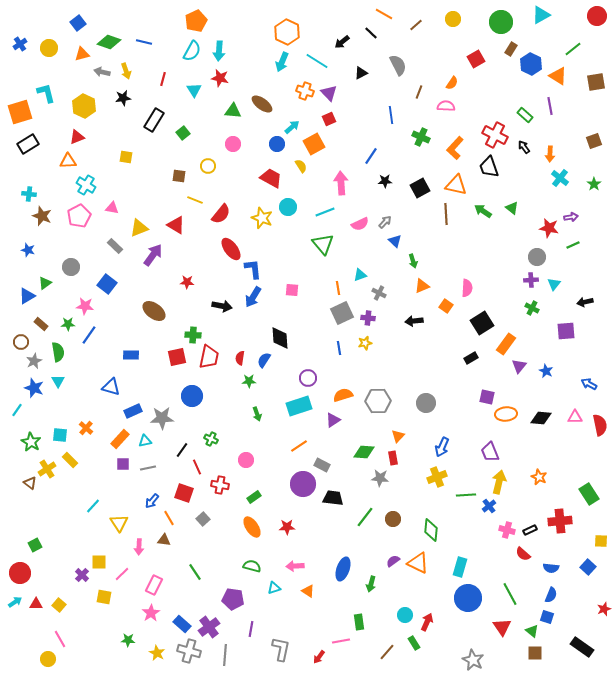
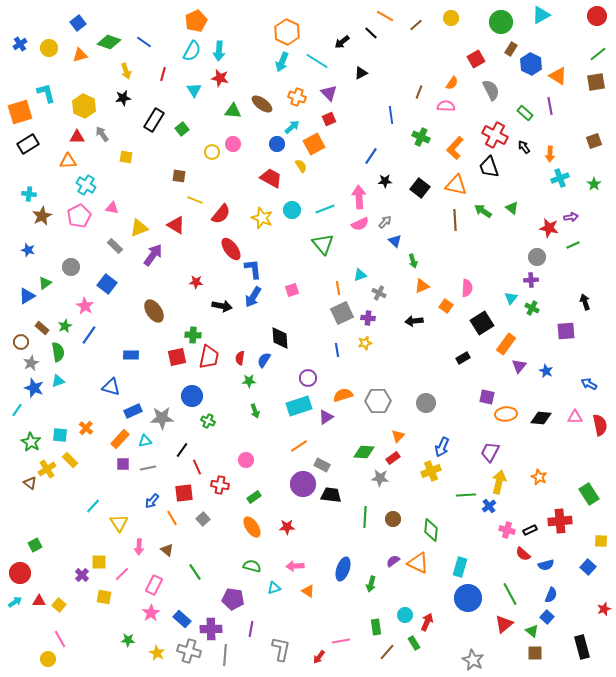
orange line at (384, 14): moved 1 px right, 2 px down
yellow circle at (453, 19): moved 2 px left, 1 px up
blue line at (144, 42): rotated 21 degrees clockwise
green line at (573, 49): moved 25 px right, 5 px down
orange triangle at (82, 54): moved 2 px left, 1 px down
gray semicircle at (398, 65): moved 93 px right, 25 px down
gray arrow at (102, 72): moved 62 px down; rotated 42 degrees clockwise
red line at (163, 79): moved 5 px up
orange cross at (305, 91): moved 8 px left, 6 px down
green rectangle at (525, 115): moved 2 px up
green square at (183, 133): moved 1 px left, 4 px up
red triangle at (77, 137): rotated 21 degrees clockwise
yellow circle at (208, 166): moved 4 px right, 14 px up
cyan cross at (560, 178): rotated 30 degrees clockwise
pink arrow at (341, 183): moved 18 px right, 14 px down
black square at (420, 188): rotated 24 degrees counterclockwise
cyan circle at (288, 207): moved 4 px right, 3 px down
cyan line at (325, 212): moved 3 px up
brown line at (446, 214): moved 9 px right, 6 px down
brown star at (42, 216): rotated 24 degrees clockwise
red star at (187, 282): moved 9 px right
cyan triangle at (554, 284): moved 43 px left, 14 px down
pink square at (292, 290): rotated 24 degrees counterclockwise
black arrow at (585, 302): rotated 84 degrees clockwise
pink star at (85, 306): rotated 24 degrees clockwise
brown ellipse at (154, 311): rotated 20 degrees clockwise
brown rectangle at (41, 324): moved 1 px right, 4 px down
green star at (68, 324): moved 3 px left, 2 px down; rotated 24 degrees counterclockwise
blue line at (339, 348): moved 2 px left, 2 px down
black rectangle at (471, 358): moved 8 px left
gray star at (34, 361): moved 3 px left, 2 px down
cyan triangle at (58, 381): rotated 40 degrees clockwise
green arrow at (257, 414): moved 2 px left, 3 px up
purple triangle at (333, 420): moved 7 px left, 3 px up
green cross at (211, 439): moved 3 px left, 18 px up
purple trapezoid at (490, 452): rotated 50 degrees clockwise
red rectangle at (393, 458): rotated 64 degrees clockwise
yellow cross at (437, 477): moved 6 px left, 6 px up
red square at (184, 493): rotated 24 degrees counterclockwise
black trapezoid at (333, 498): moved 2 px left, 3 px up
green line at (365, 517): rotated 35 degrees counterclockwise
orange line at (169, 518): moved 3 px right
brown triangle at (164, 540): moved 3 px right, 10 px down; rotated 32 degrees clockwise
blue semicircle at (551, 568): moved 5 px left, 3 px up; rotated 21 degrees counterclockwise
red triangle at (36, 604): moved 3 px right, 3 px up
blue square at (547, 617): rotated 24 degrees clockwise
green rectangle at (359, 622): moved 17 px right, 5 px down
blue rectangle at (182, 624): moved 5 px up
purple cross at (209, 627): moved 2 px right, 2 px down; rotated 35 degrees clockwise
red triangle at (502, 627): moved 2 px right, 3 px up; rotated 24 degrees clockwise
black rectangle at (582, 647): rotated 40 degrees clockwise
